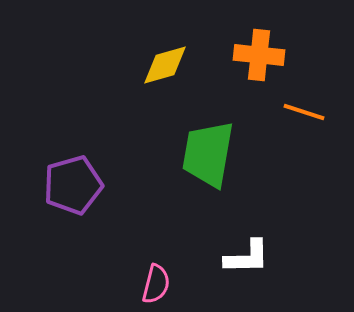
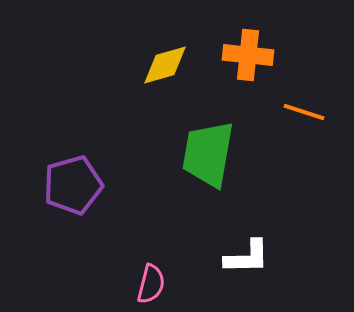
orange cross: moved 11 px left
pink semicircle: moved 5 px left
